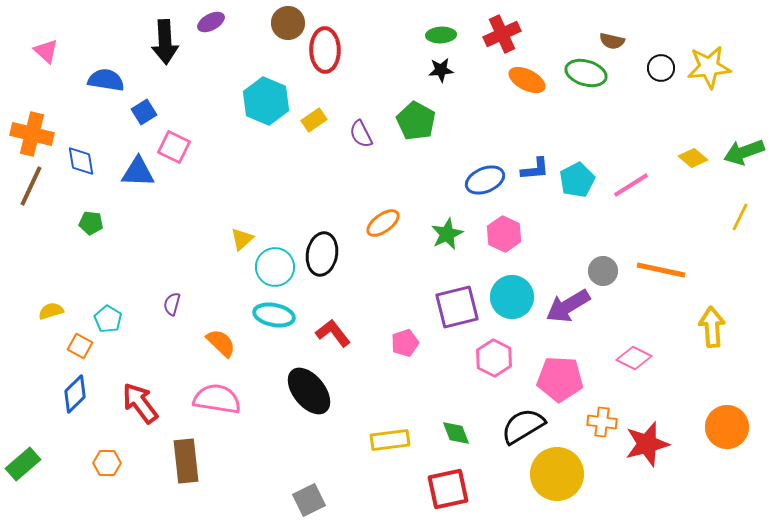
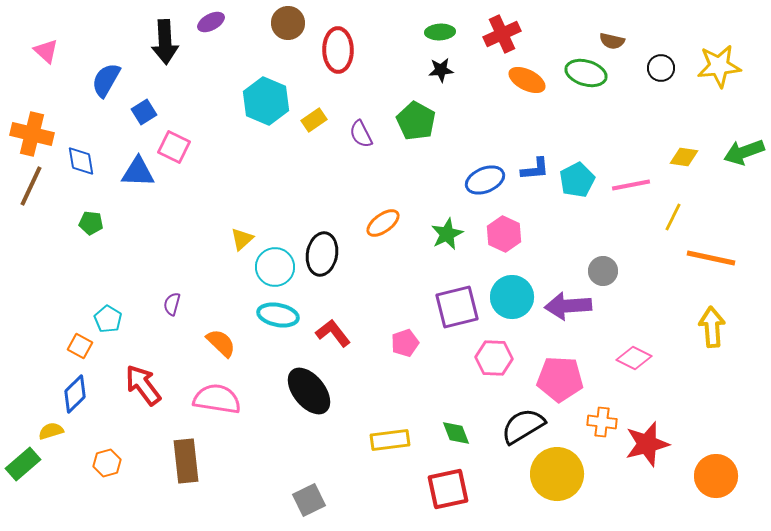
green ellipse at (441, 35): moved 1 px left, 3 px up
red ellipse at (325, 50): moved 13 px right
yellow star at (709, 67): moved 10 px right, 1 px up
blue semicircle at (106, 80): rotated 69 degrees counterclockwise
yellow diamond at (693, 158): moved 9 px left, 1 px up; rotated 32 degrees counterclockwise
pink line at (631, 185): rotated 21 degrees clockwise
yellow line at (740, 217): moved 67 px left
orange line at (661, 270): moved 50 px right, 12 px up
purple arrow at (568, 306): rotated 27 degrees clockwise
yellow semicircle at (51, 311): moved 120 px down
cyan ellipse at (274, 315): moved 4 px right
pink hexagon at (494, 358): rotated 24 degrees counterclockwise
red arrow at (140, 403): moved 3 px right, 18 px up
orange circle at (727, 427): moved 11 px left, 49 px down
orange hexagon at (107, 463): rotated 16 degrees counterclockwise
